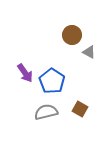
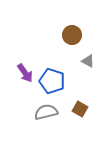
gray triangle: moved 1 px left, 9 px down
blue pentagon: rotated 15 degrees counterclockwise
